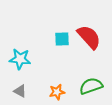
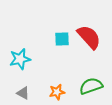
cyan star: rotated 20 degrees counterclockwise
gray triangle: moved 3 px right, 2 px down
